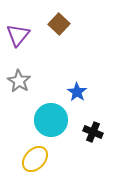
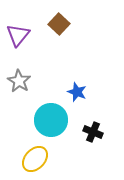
blue star: rotated 12 degrees counterclockwise
